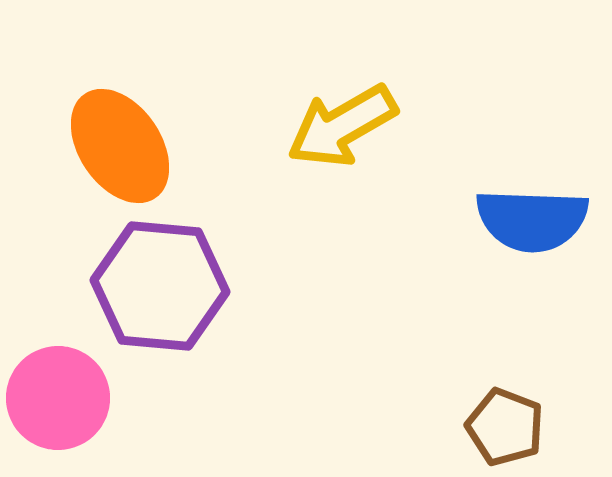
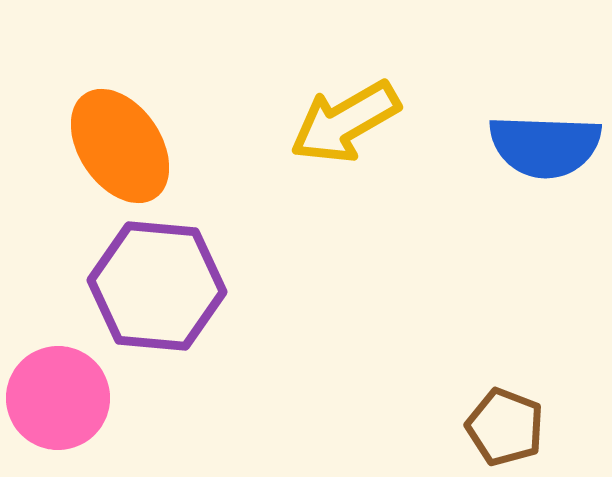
yellow arrow: moved 3 px right, 4 px up
blue semicircle: moved 13 px right, 74 px up
purple hexagon: moved 3 px left
